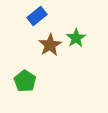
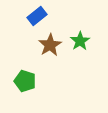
green star: moved 4 px right, 3 px down
green pentagon: rotated 15 degrees counterclockwise
